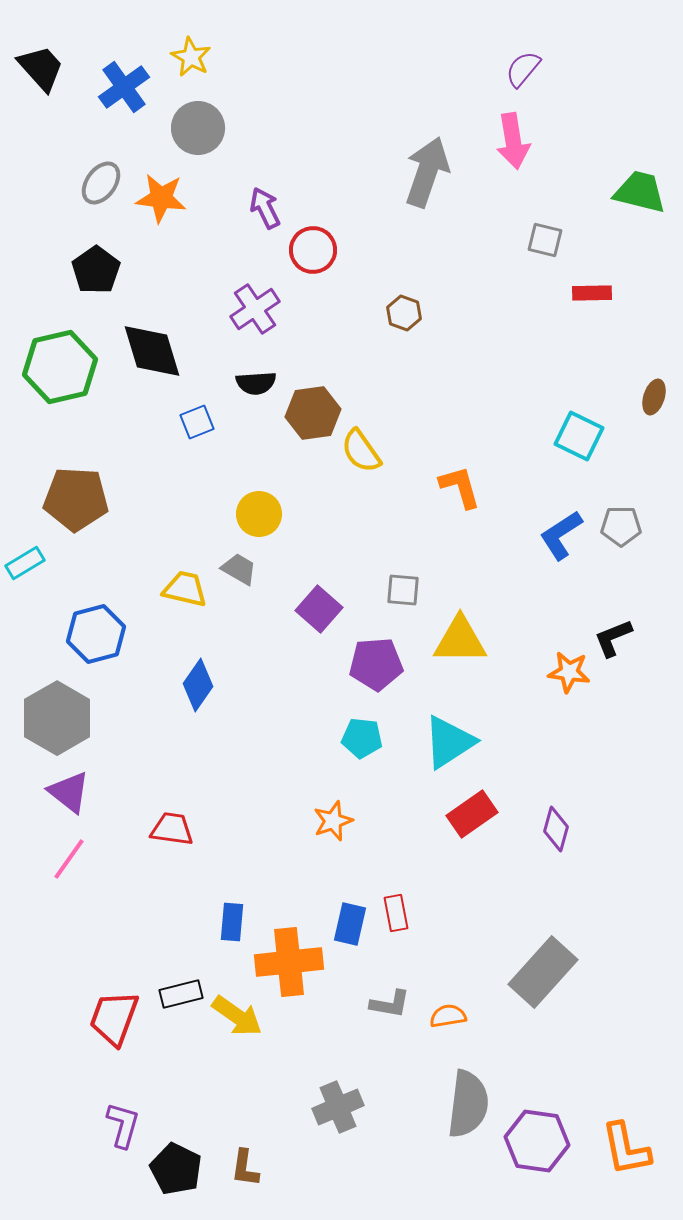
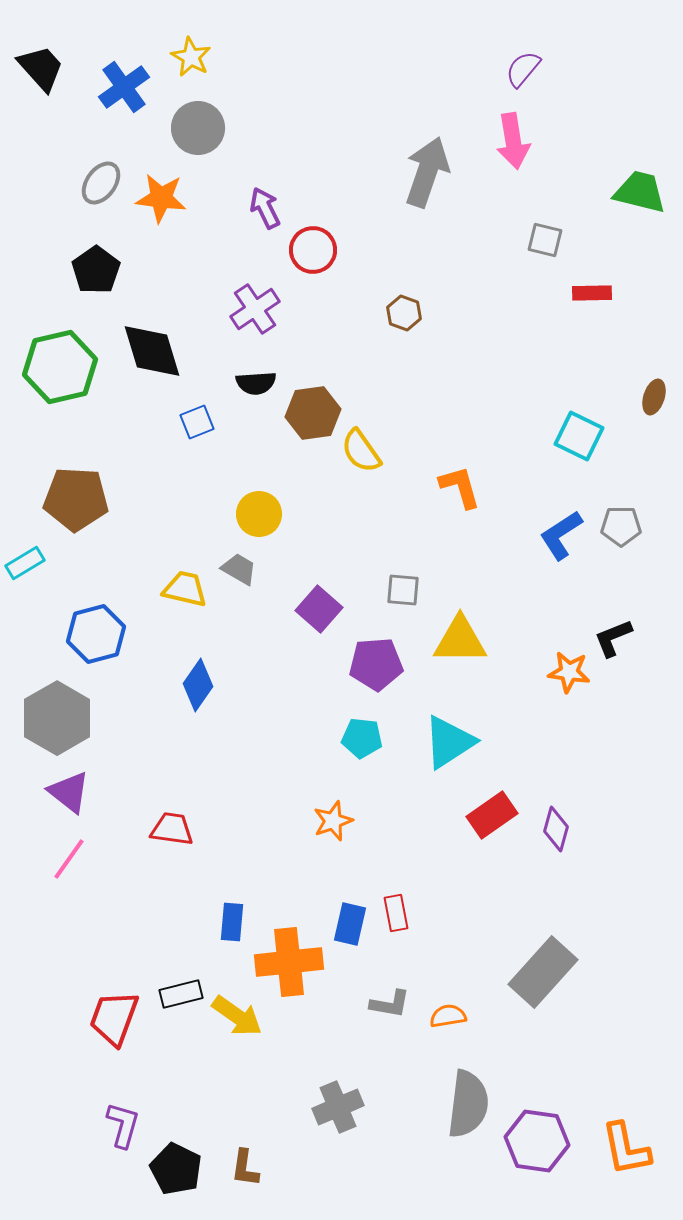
red rectangle at (472, 814): moved 20 px right, 1 px down
